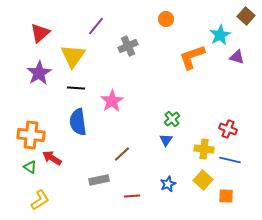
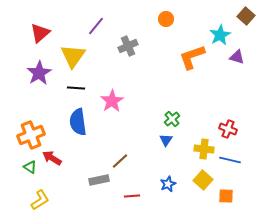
orange cross: rotated 28 degrees counterclockwise
brown line: moved 2 px left, 7 px down
